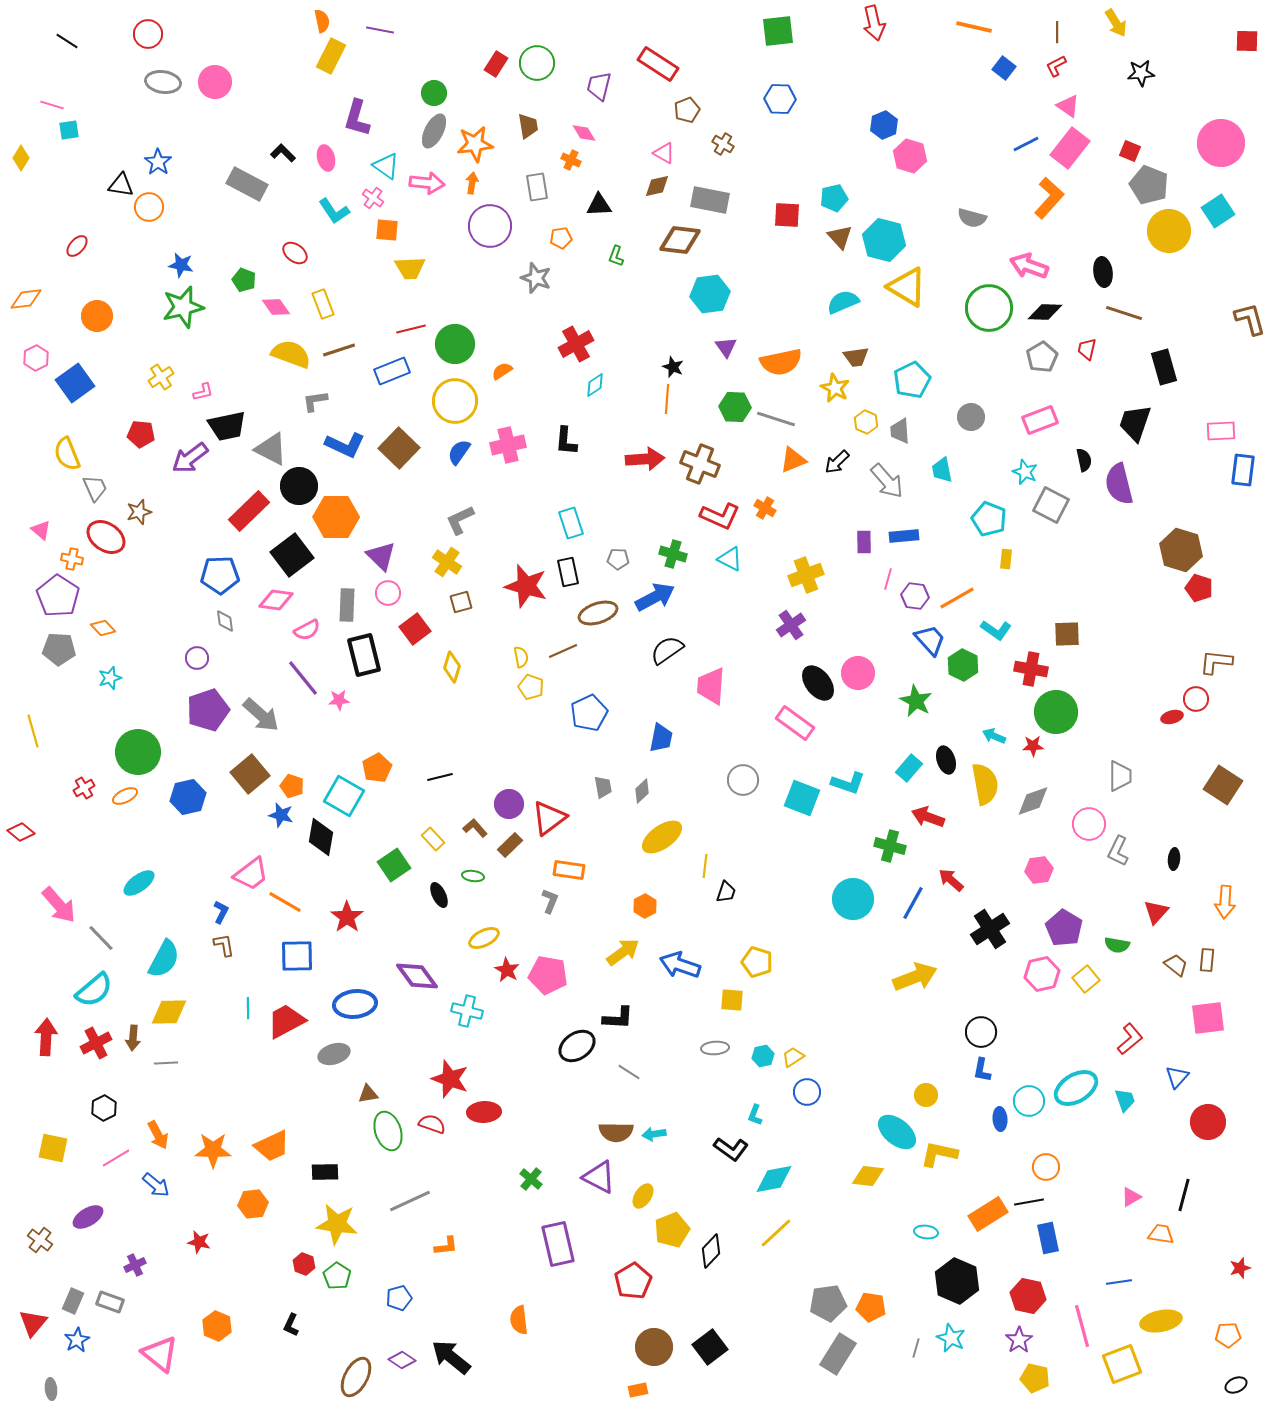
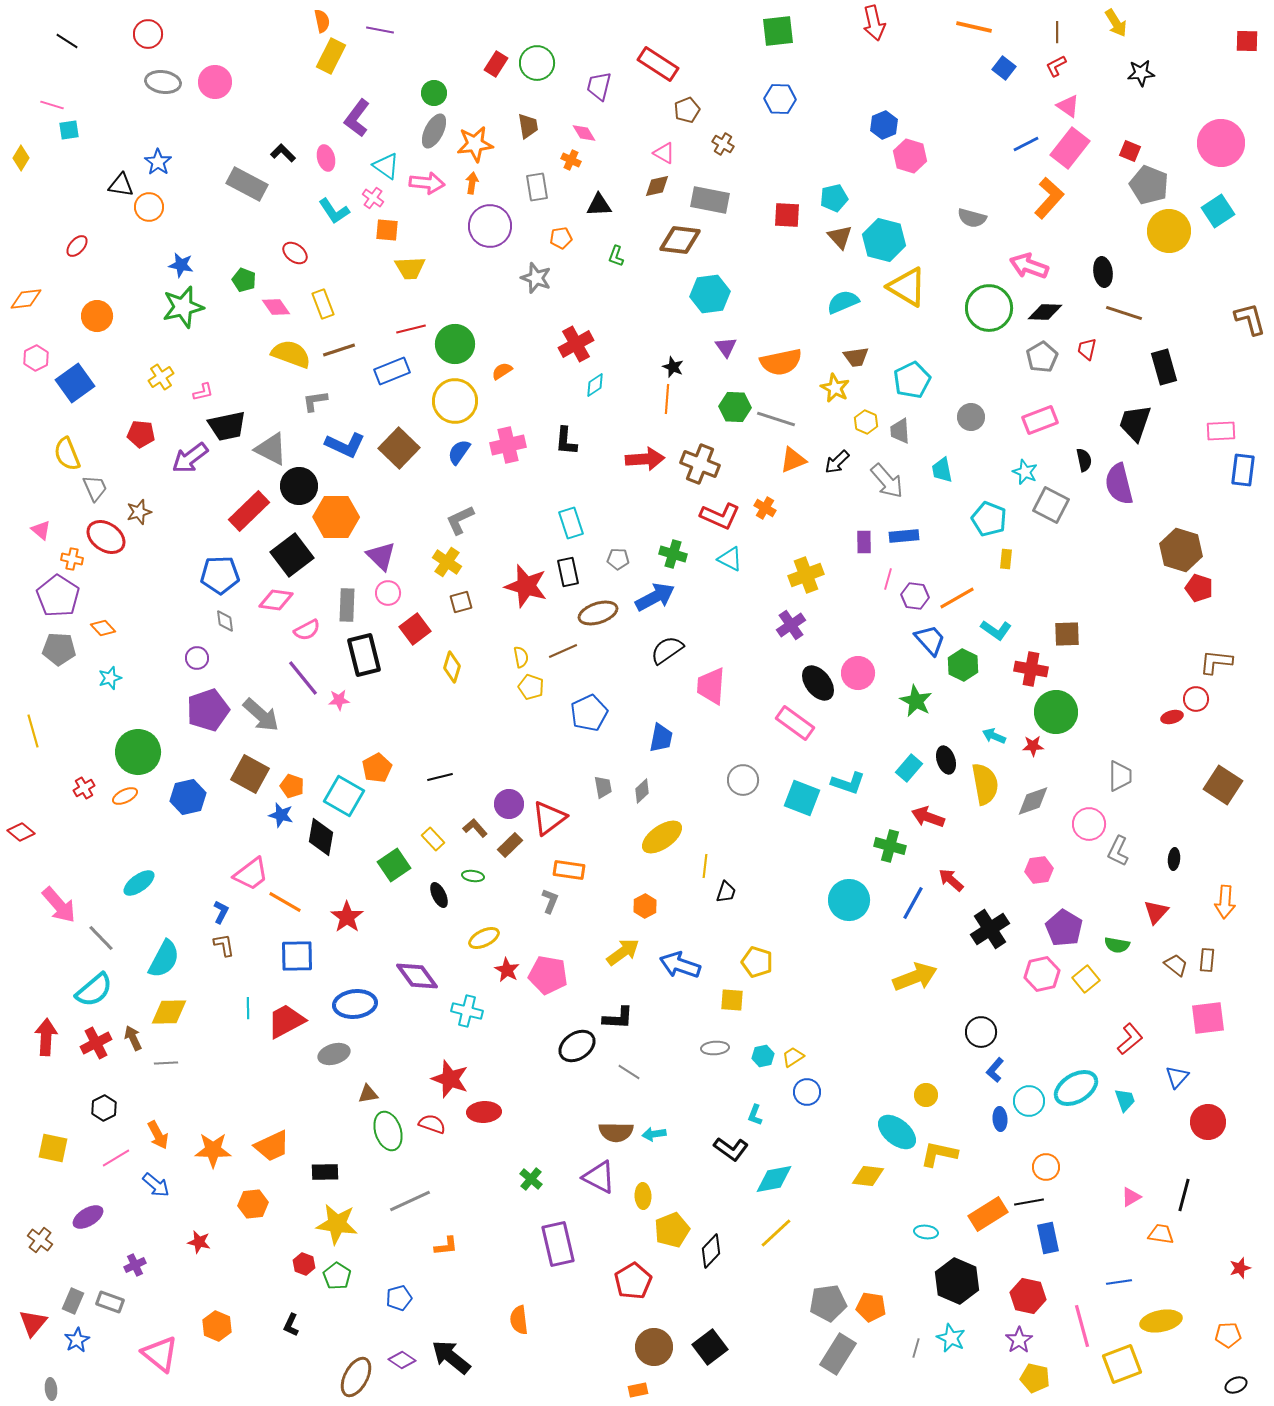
purple L-shape at (357, 118): rotated 21 degrees clockwise
brown square at (250, 774): rotated 21 degrees counterclockwise
cyan circle at (853, 899): moved 4 px left, 1 px down
brown arrow at (133, 1038): rotated 150 degrees clockwise
blue L-shape at (982, 1070): moved 13 px right; rotated 30 degrees clockwise
yellow ellipse at (643, 1196): rotated 35 degrees counterclockwise
